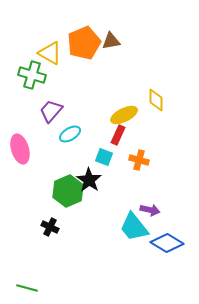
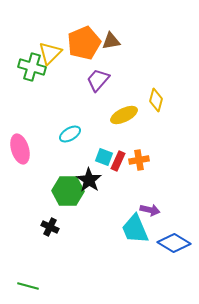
yellow triangle: rotated 45 degrees clockwise
green cross: moved 8 px up
yellow diamond: rotated 15 degrees clockwise
purple trapezoid: moved 47 px right, 31 px up
red rectangle: moved 26 px down
orange cross: rotated 24 degrees counterclockwise
green hexagon: rotated 24 degrees clockwise
cyan trapezoid: moved 1 px right, 2 px down; rotated 16 degrees clockwise
blue diamond: moved 7 px right
green line: moved 1 px right, 2 px up
